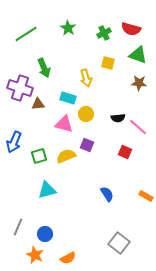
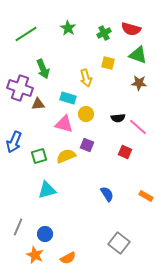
green arrow: moved 1 px left, 1 px down
